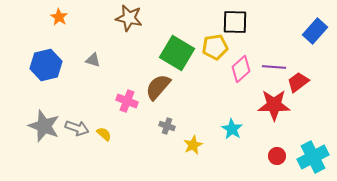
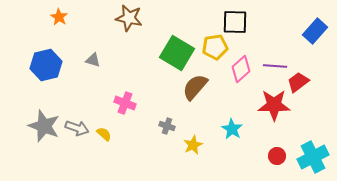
purple line: moved 1 px right, 1 px up
brown semicircle: moved 37 px right
pink cross: moved 2 px left, 2 px down
